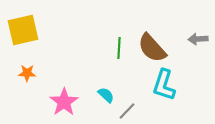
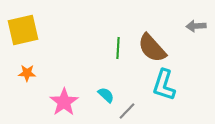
gray arrow: moved 2 px left, 13 px up
green line: moved 1 px left
